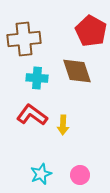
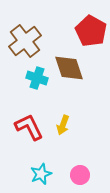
brown cross: moved 1 px right, 2 px down; rotated 32 degrees counterclockwise
brown diamond: moved 8 px left, 3 px up
cyan cross: rotated 15 degrees clockwise
red L-shape: moved 3 px left, 12 px down; rotated 28 degrees clockwise
yellow arrow: rotated 18 degrees clockwise
